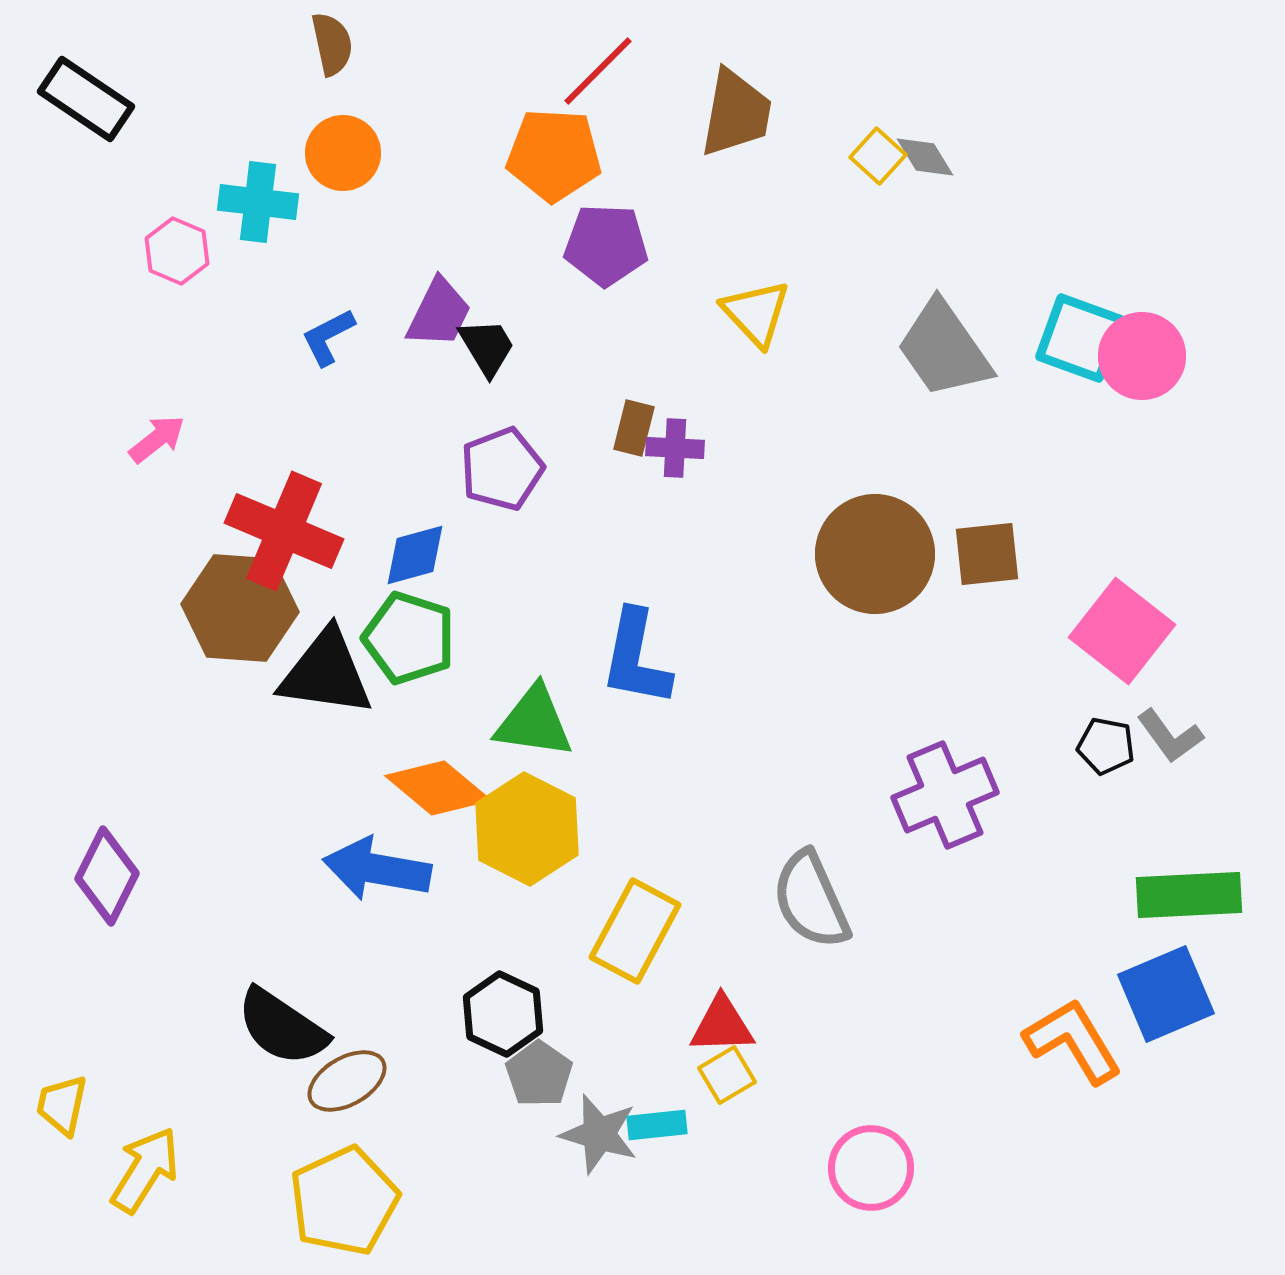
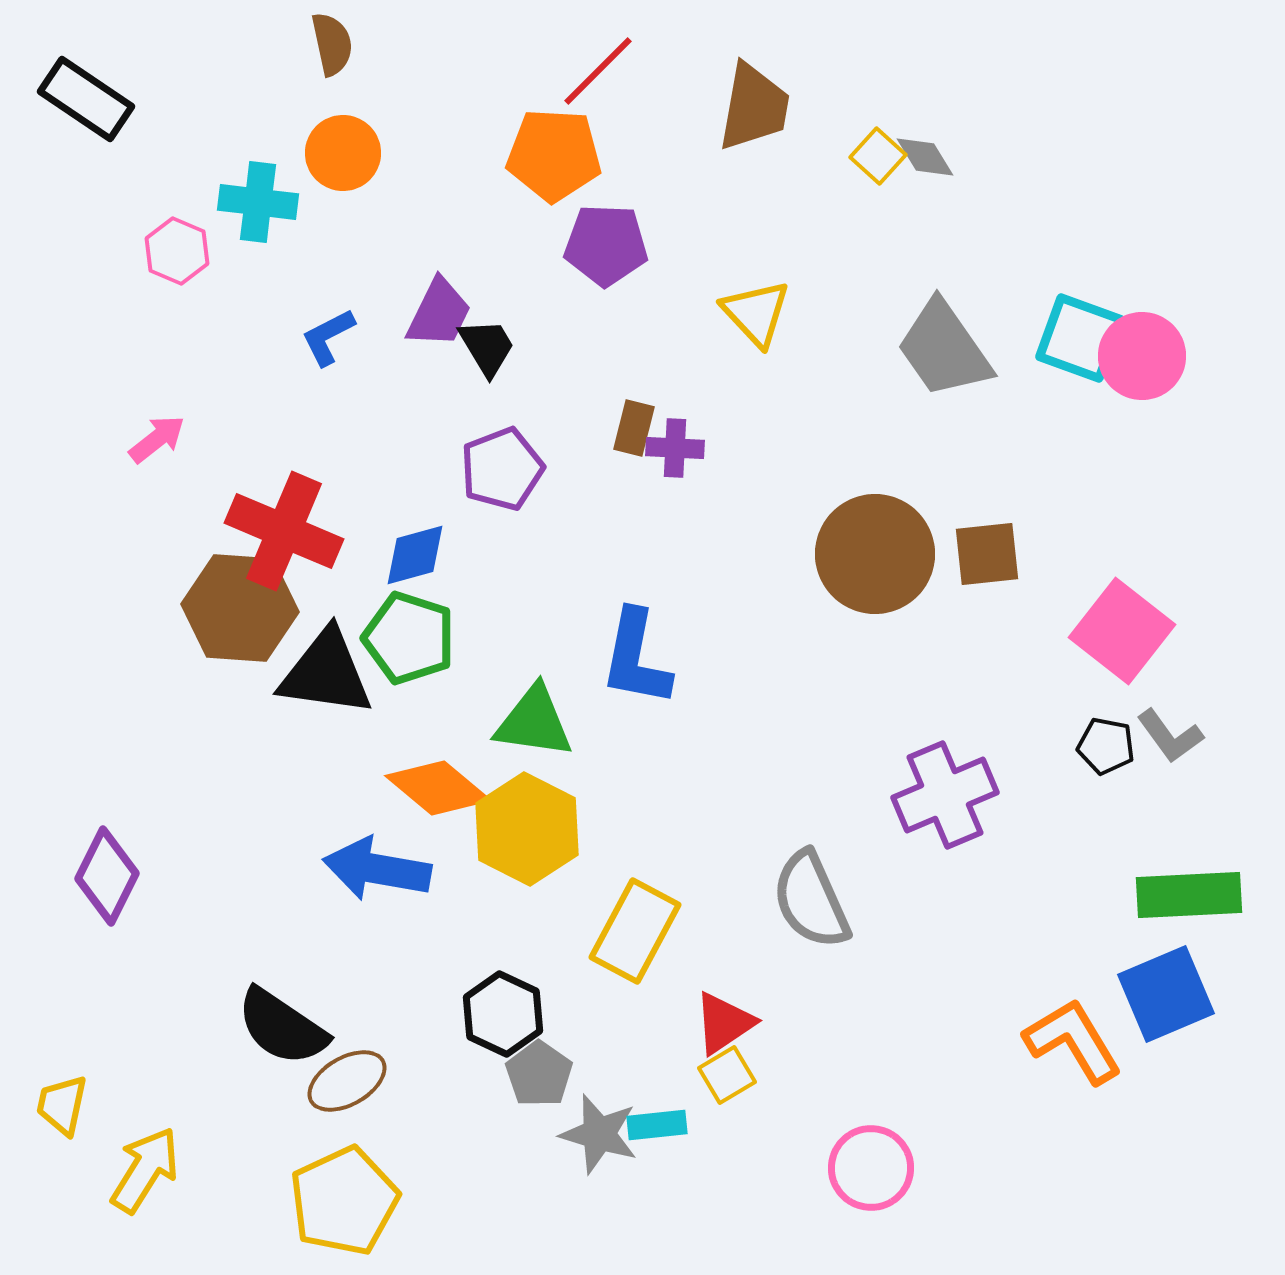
brown trapezoid at (736, 113): moved 18 px right, 6 px up
red triangle at (722, 1025): moved 2 px right, 2 px up; rotated 32 degrees counterclockwise
